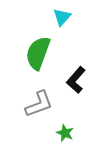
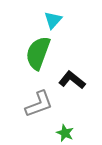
cyan triangle: moved 9 px left, 3 px down
black L-shape: moved 4 px left; rotated 88 degrees clockwise
